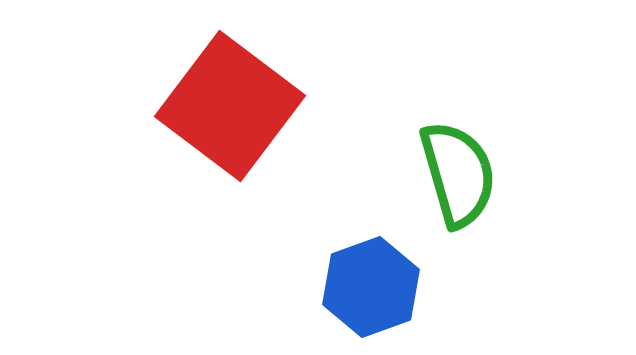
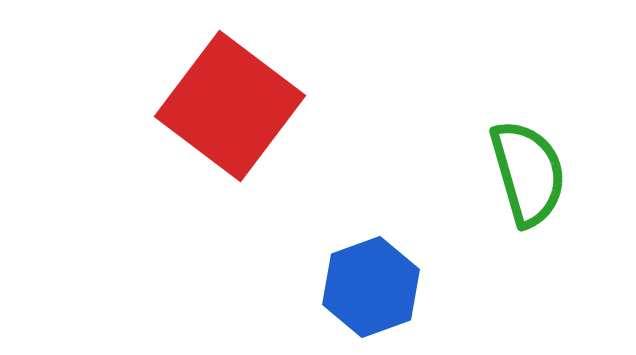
green semicircle: moved 70 px right, 1 px up
